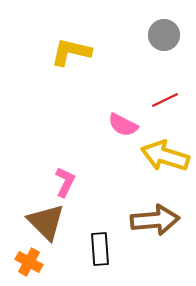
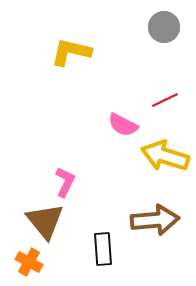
gray circle: moved 8 px up
brown triangle: moved 1 px left, 1 px up; rotated 6 degrees clockwise
black rectangle: moved 3 px right
